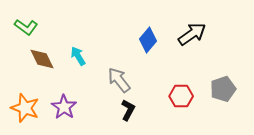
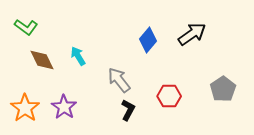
brown diamond: moved 1 px down
gray pentagon: rotated 15 degrees counterclockwise
red hexagon: moved 12 px left
orange star: rotated 16 degrees clockwise
